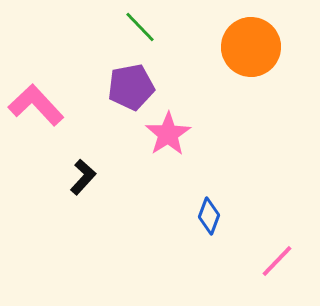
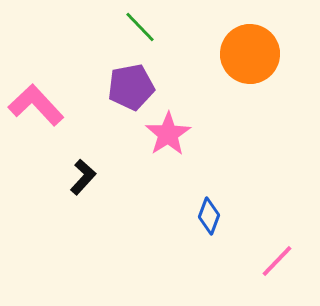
orange circle: moved 1 px left, 7 px down
